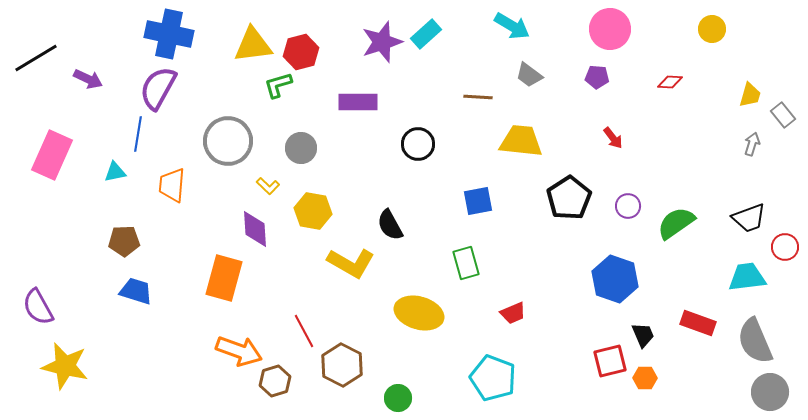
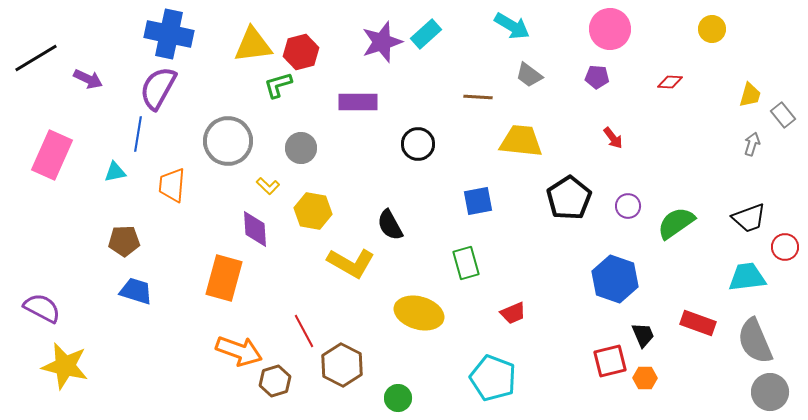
purple semicircle at (38, 307): moved 4 px right, 1 px down; rotated 147 degrees clockwise
